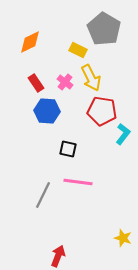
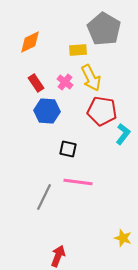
yellow rectangle: rotated 30 degrees counterclockwise
gray line: moved 1 px right, 2 px down
